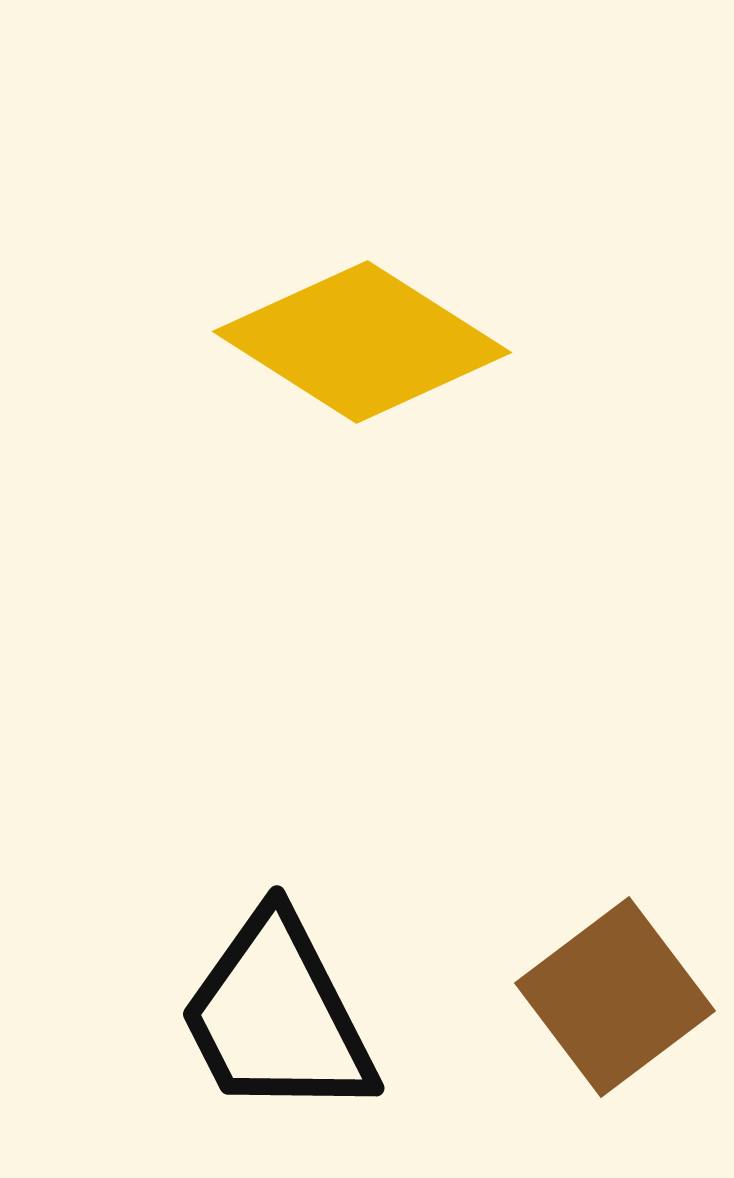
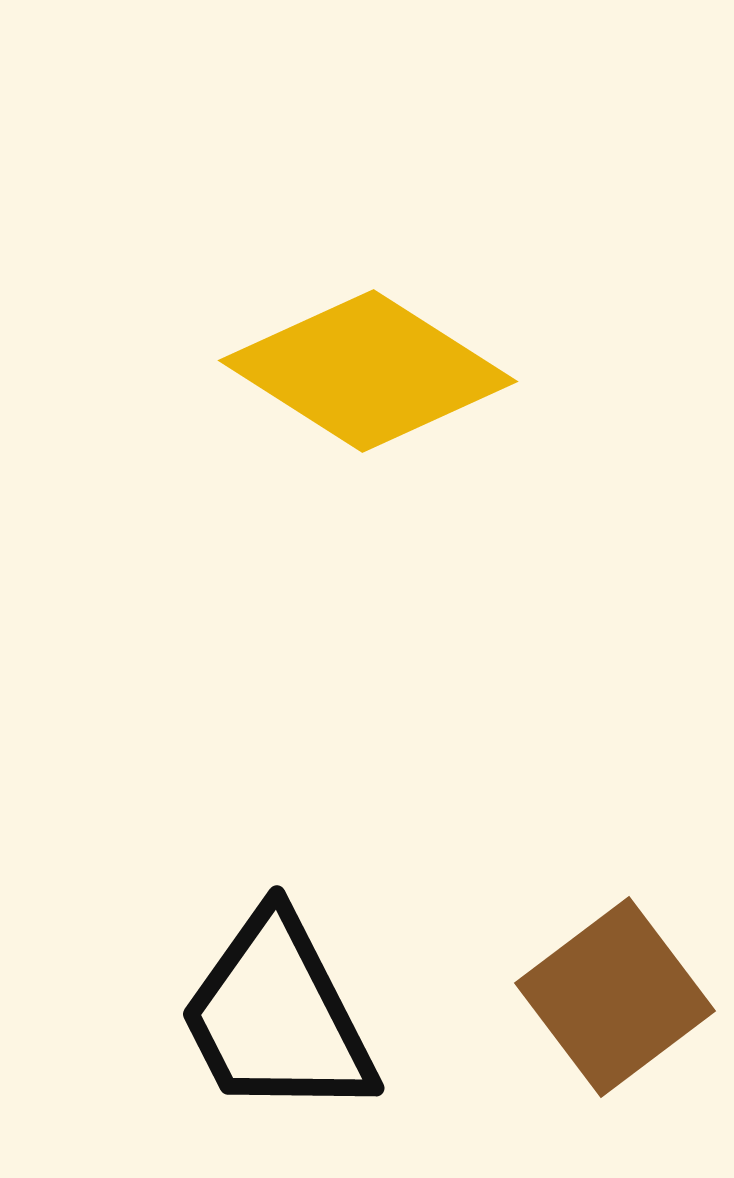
yellow diamond: moved 6 px right, 29 px down
